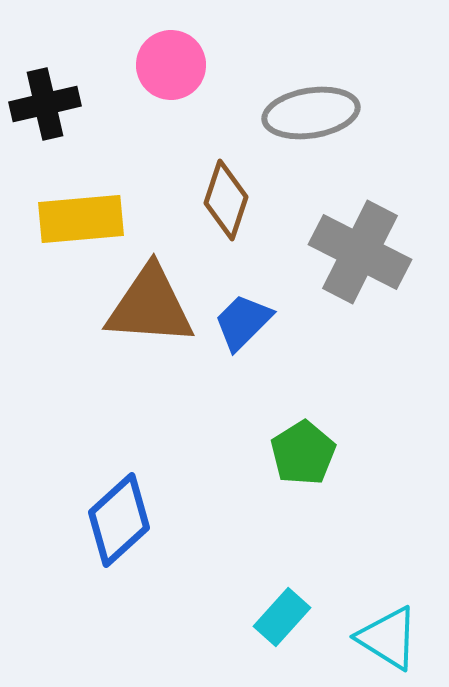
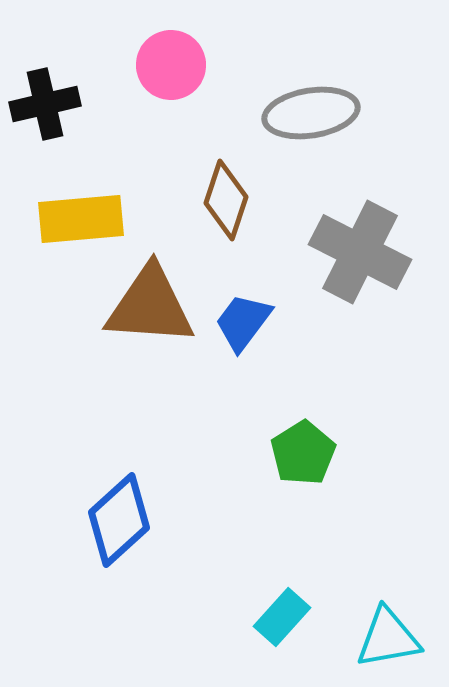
blue trapezoid: rotated 8 degrees counterclockwise
cyan triangle: rotated 42 degrees counterclockwise
